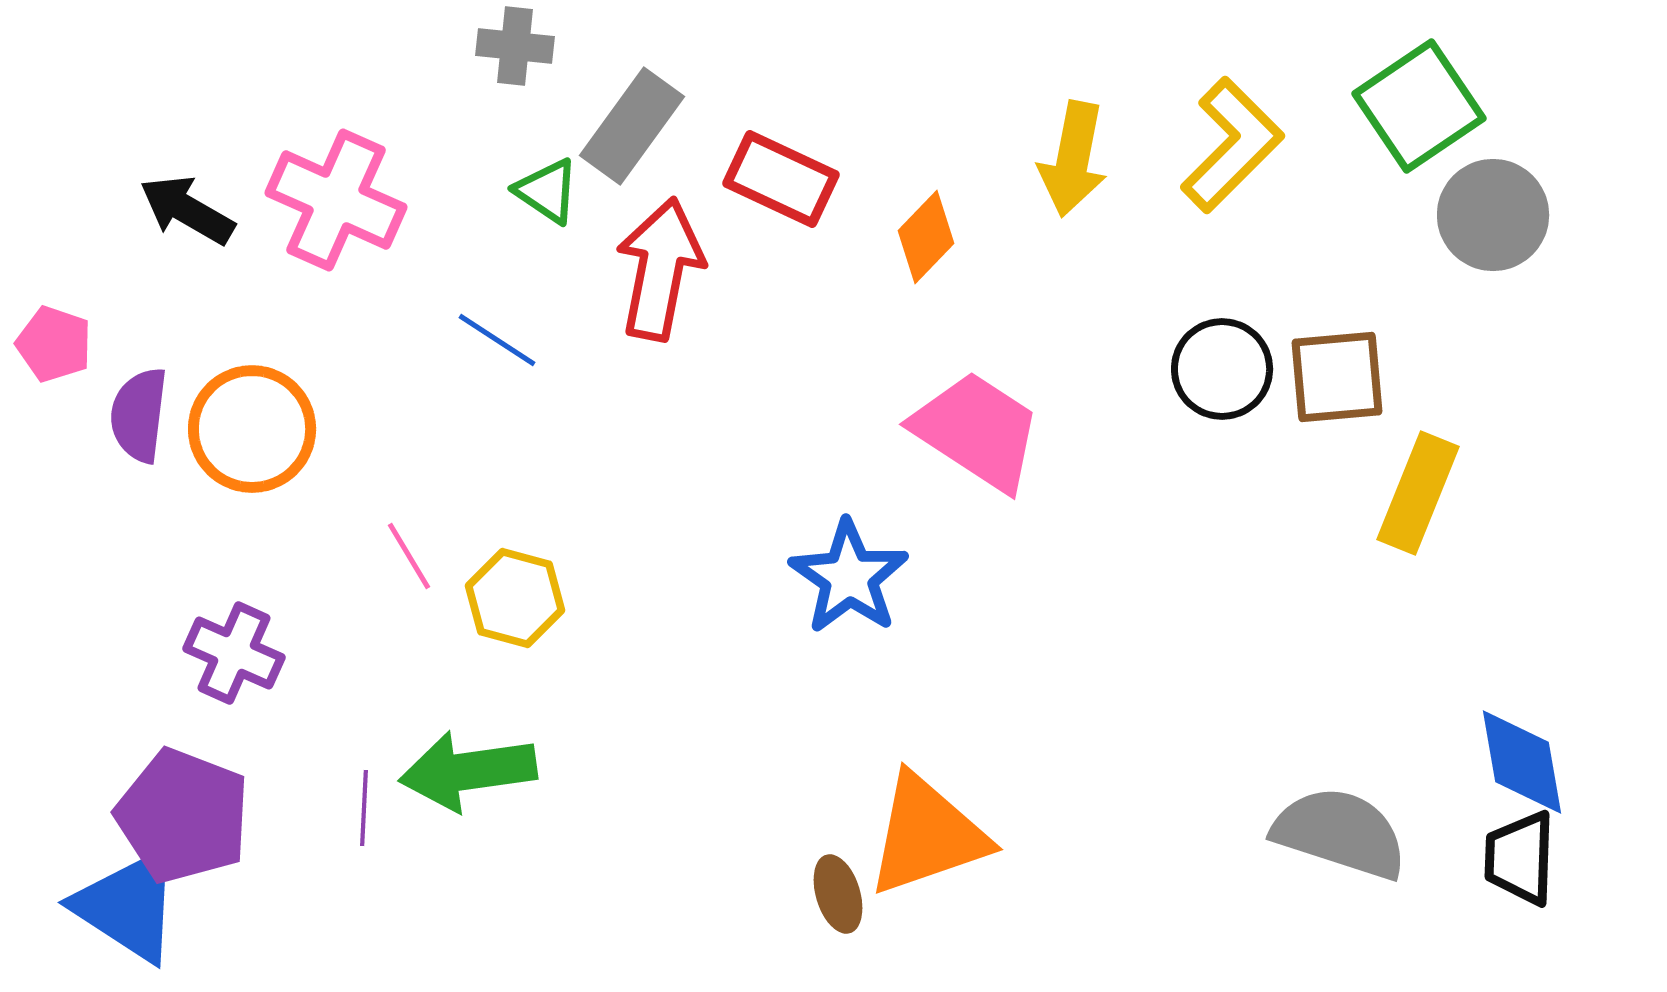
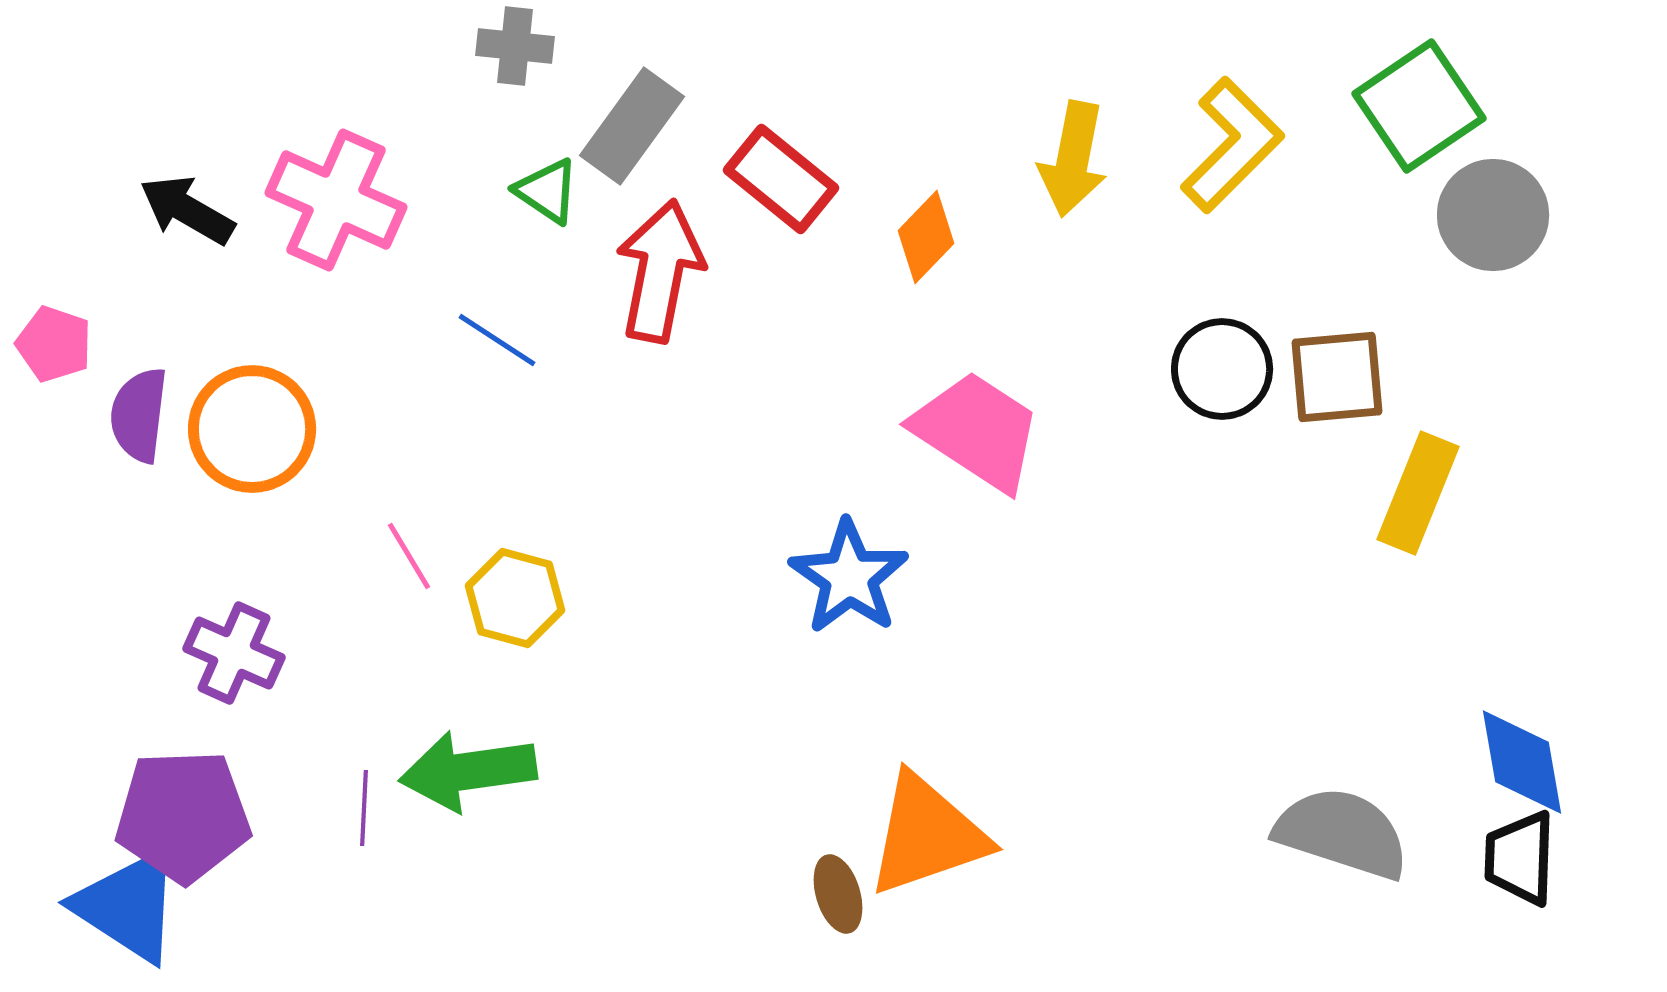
red rectangle: rotated 14 degrees clockwise
red arrow: moved 2 px down
purple pentagon: rotated 23 degrees counterclockwise
gray semicircle: moved 2 px right
